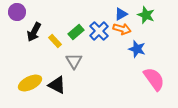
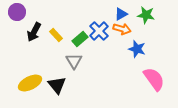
green star: rotated 12 degrees counterclockwise
green rectangle: moved 4 px right, 7 px down
yellow rectangle: moved 1 px right, 6 px up
black triangle: rotated 24 degrees clockwise
